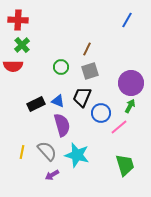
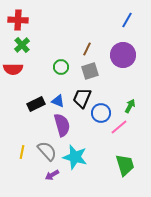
red semicircle: moved 3 px down
purple circle: moved 8 px left, 28 px up
black trapezoid: moved 1 px down
cyan star: moved 2 px left, 2 px down
